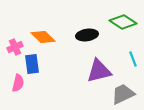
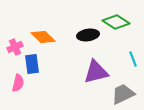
green diamond: moved 7 px left
black ellipse: moved 1 px right
purple triangle: moved 3 px left, 1 px down
